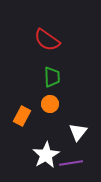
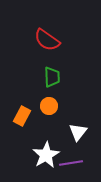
orange circle: moved 1 px left, 2 px down
